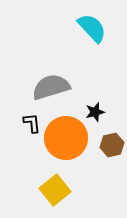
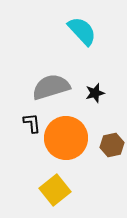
cyan semicircle: moved 10 px left, 3 px down
black star: moved 19 px up
